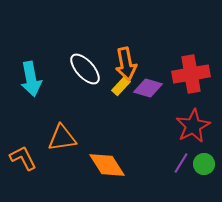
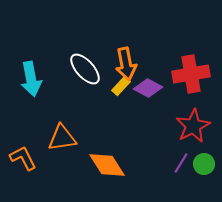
purple diamond: rotated 12 degrees clockwise
